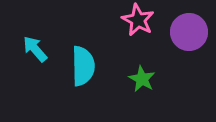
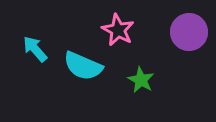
pink star: moved 20 px left, 10 px down
cyan semicircle: rotated 114 degrees clockwise
green star: moved 1 px left, 1 px down
